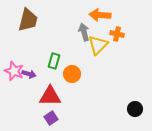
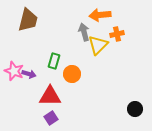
orange arrow: rotated 10 degrees counterclockwise
orange cross: rotated 24 degrees counterclockwise
